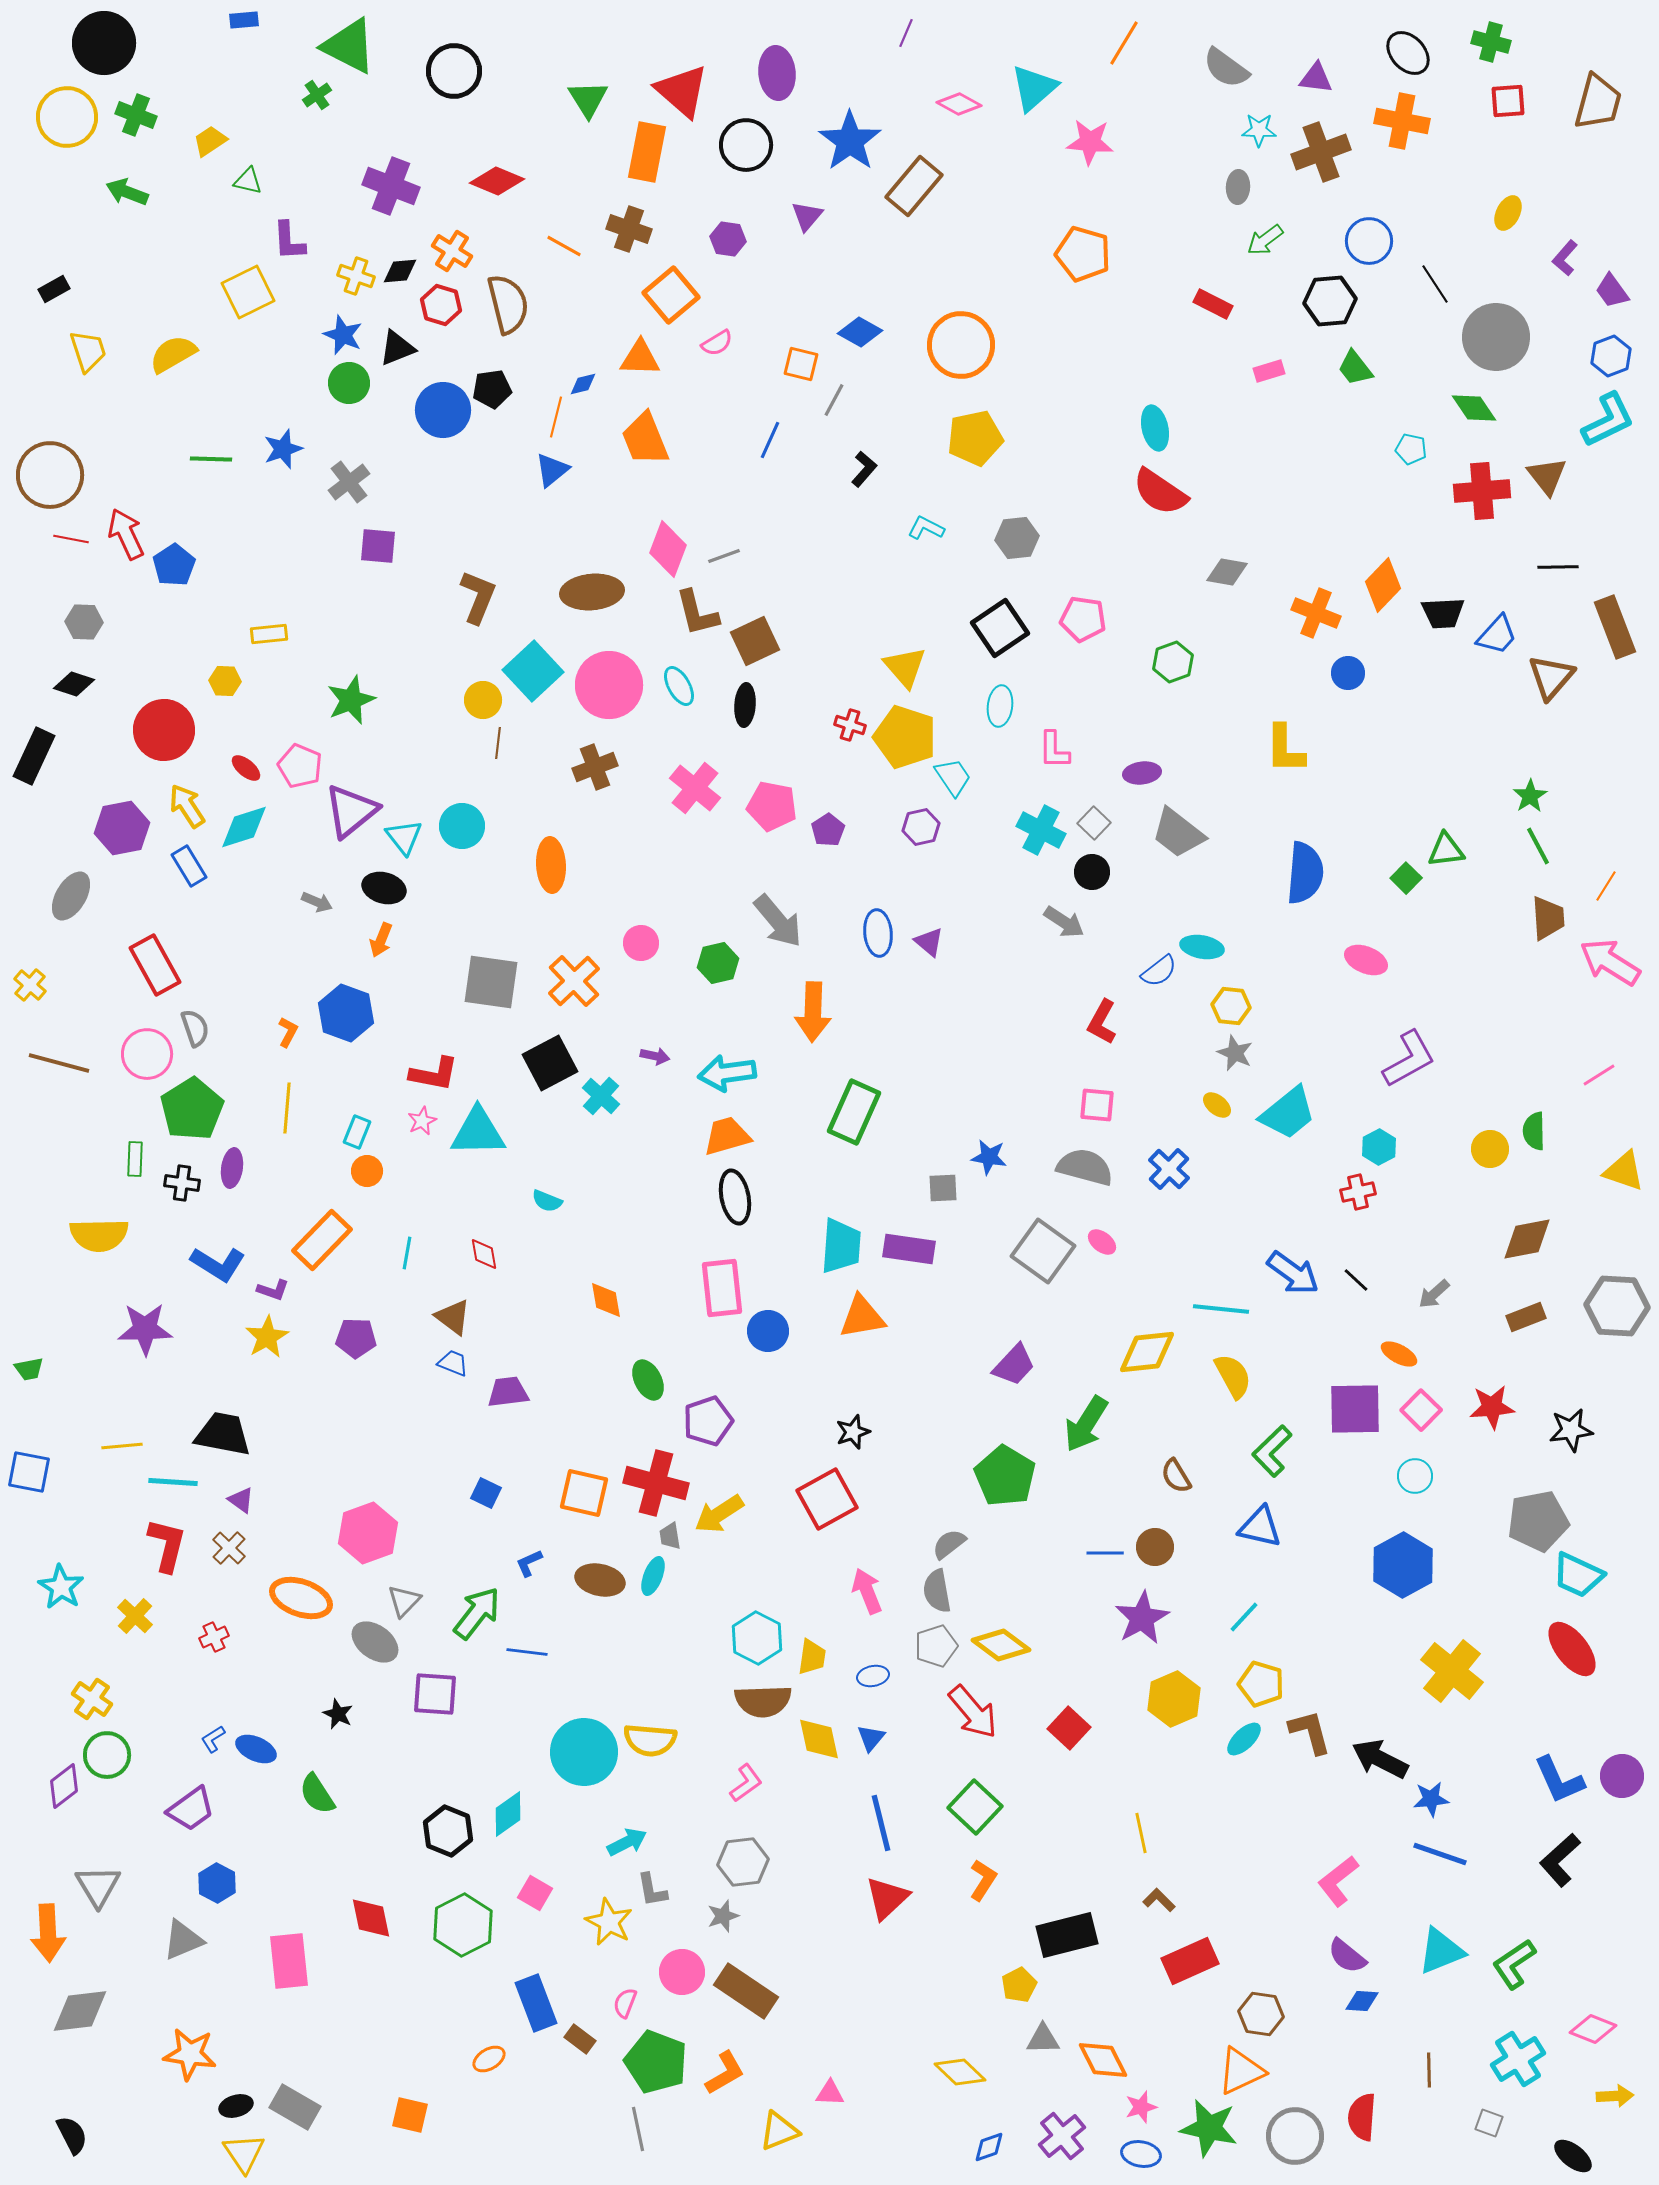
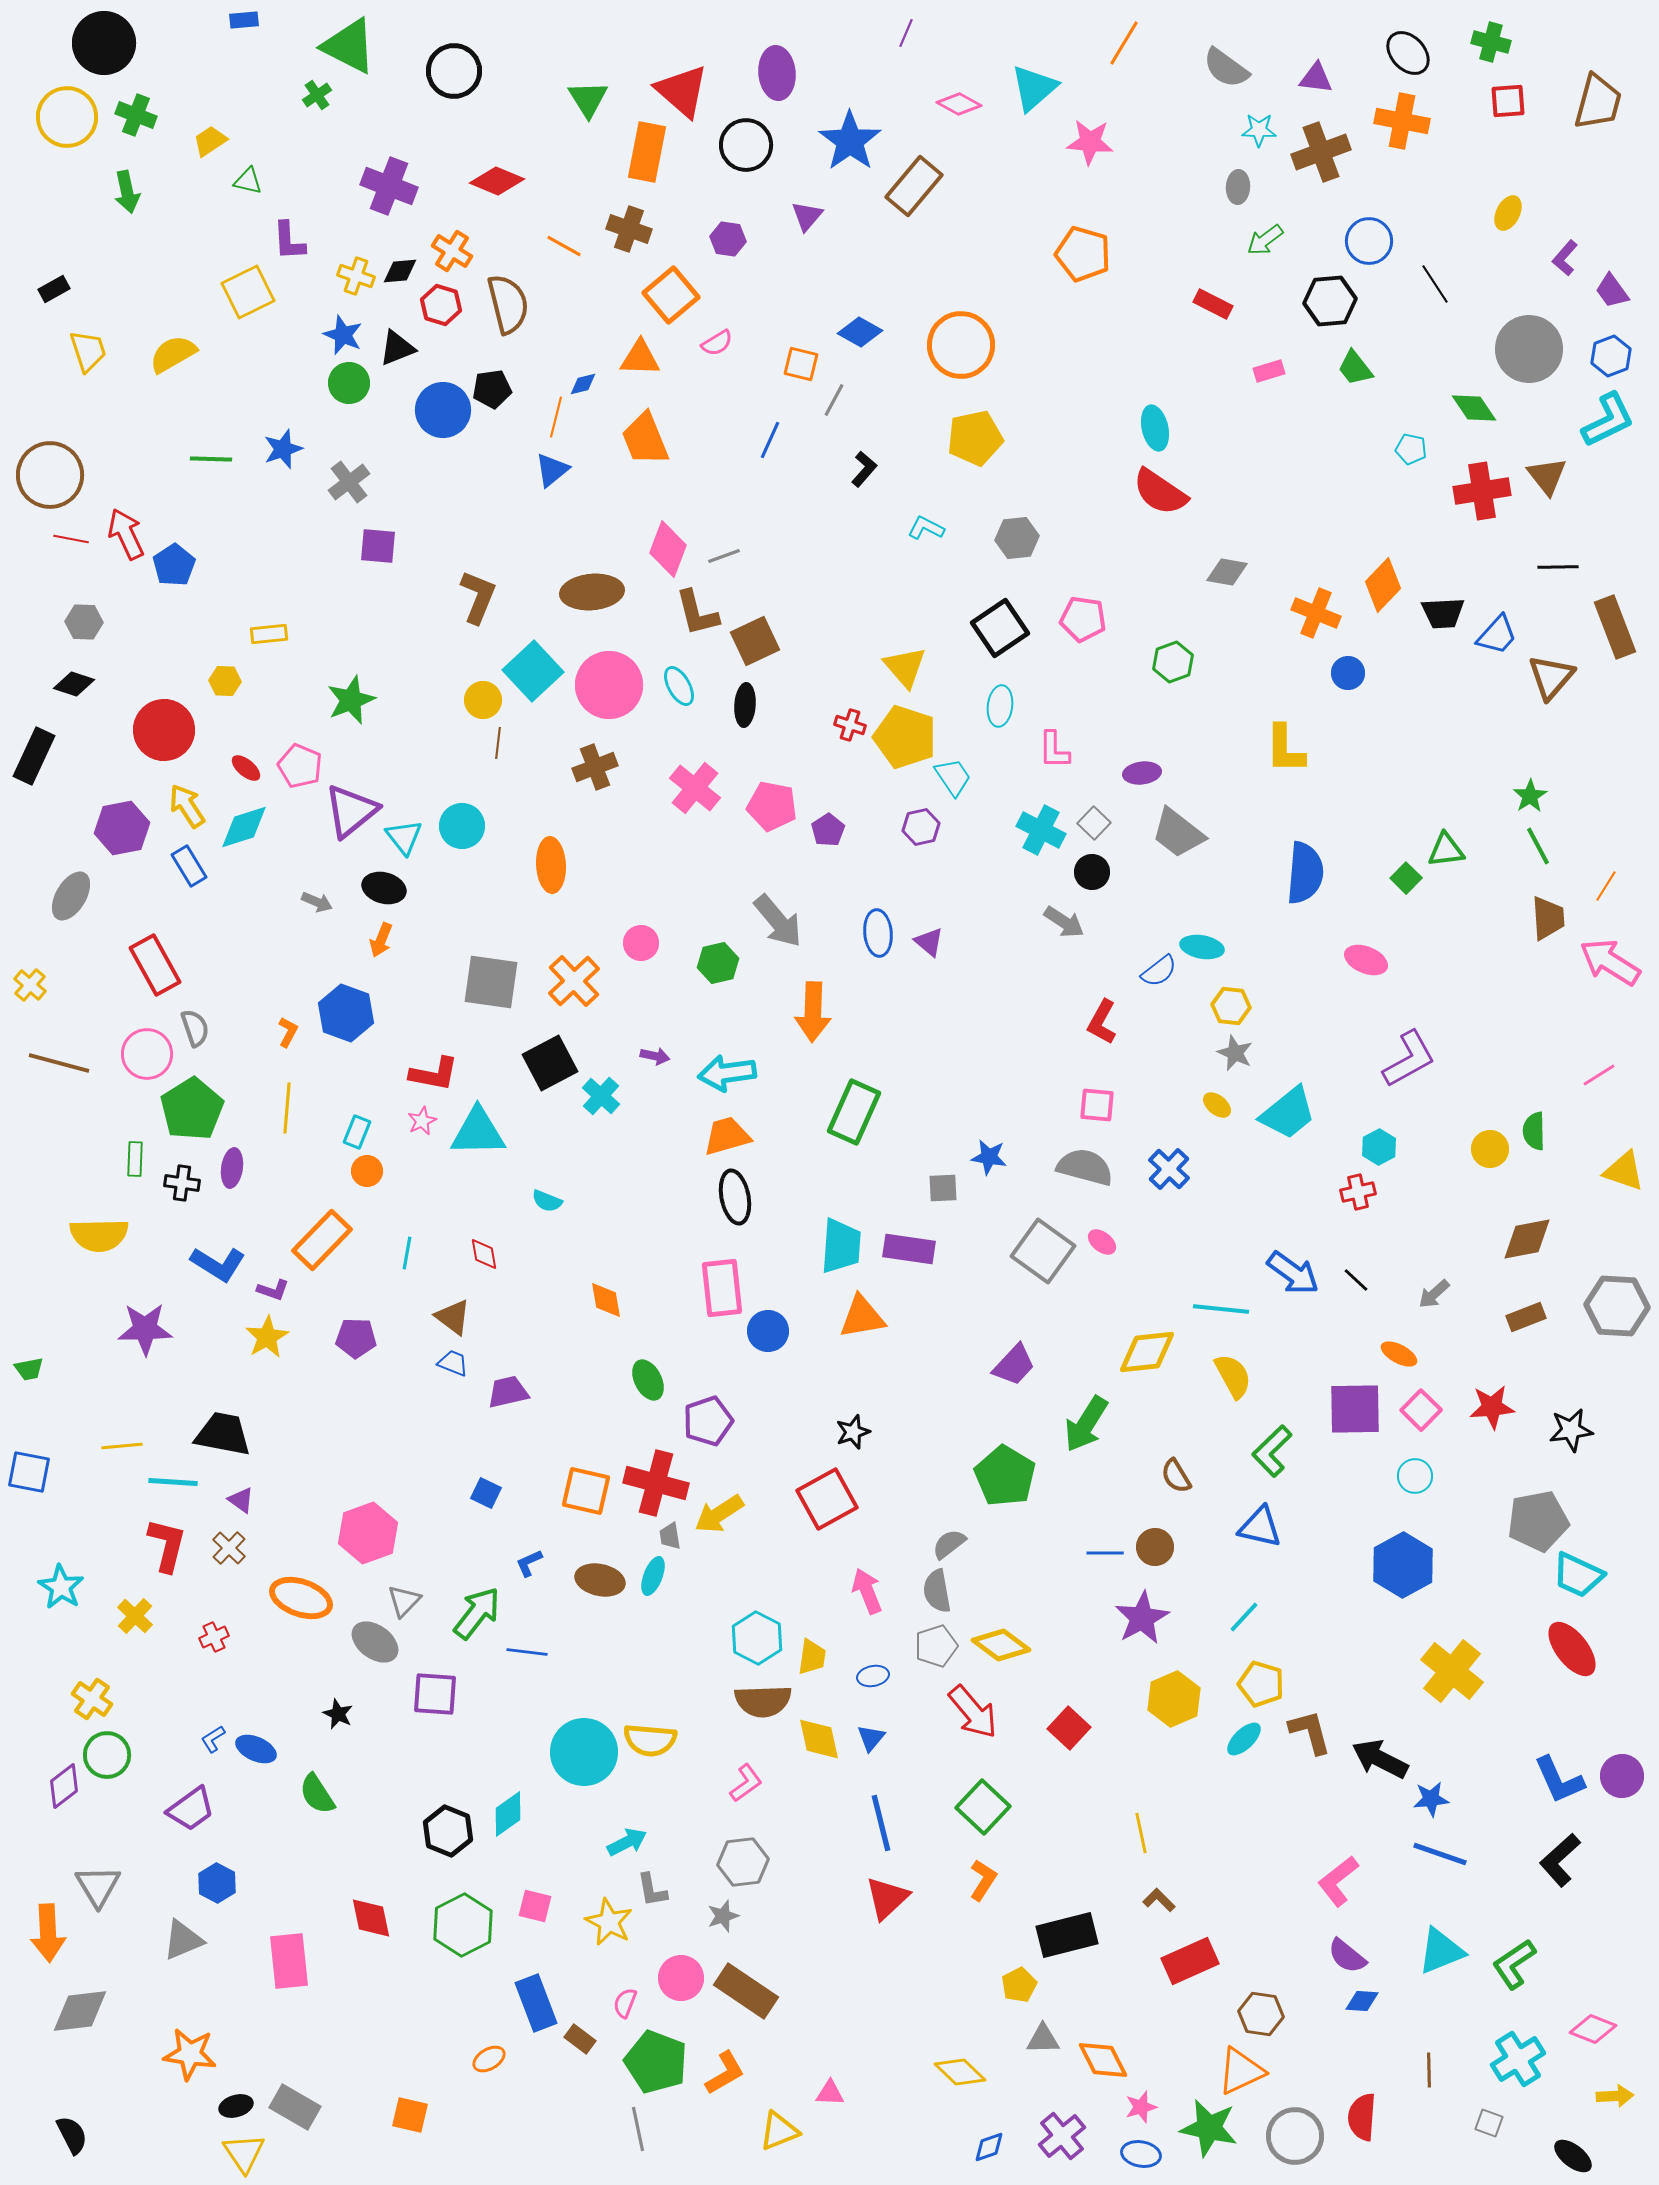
purple cross at (391, 186): moved 2 px left
green arrow at (127, 192): rotated 123 degrees counterclockwise
gray circle at (1496, 337): moved 33 px right, 12 px down
red cross at (1482, 491): rotated 4 degrees counterclockwise
purple trapezoid at (508, 1392): rotated 6 degrees counterclockwise
orange square at (584, 1493): moved 2 px right, 2 px up
green square at (975, 1807): moved 8 px right
pink square at (535, 1893): moved 13 px down; rotated 16 degrees counterclockwise
pink circle at (682, 1972): moved 1 px left, 6 px down
